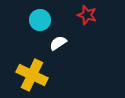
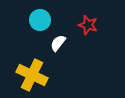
red star: moved 1 px right, 10 px down
white semicircle: rotated 18 degrees counterclockwise
